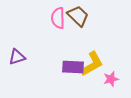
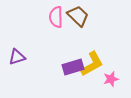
pink semicircle: moved 2 px left, 1 px up
purple rectangle: rotated 20 degrees counterclockwise
